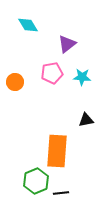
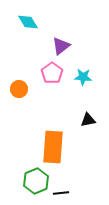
cyan diamond: moved 3 px up
purple triangle: moved 6 px left, 2 px down
pink pentagon: rotated 25 degrees counterclockwise
cyan star: moved 1 px right
orange circle: moved 4 px right, 7 px down
black triangle: moved 2 px right
orange rectangle: moved 4 px left, 4 px up
